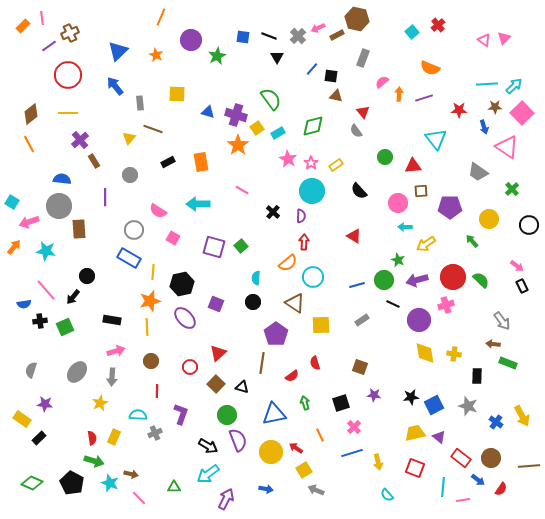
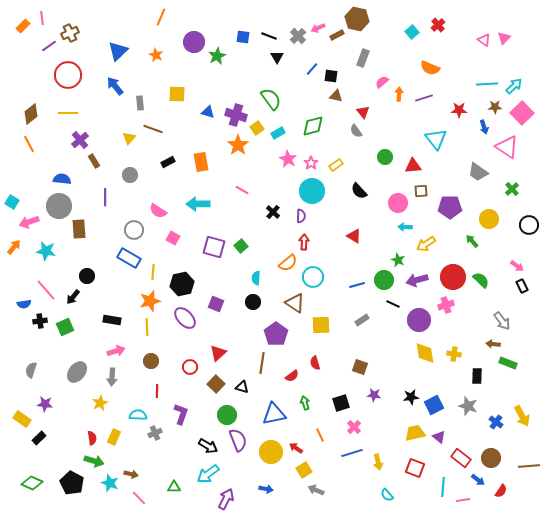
purple circle at (191, 40): moved 3 px right, 2 px down
red semicircle at (501, 489): moved 2 px down
